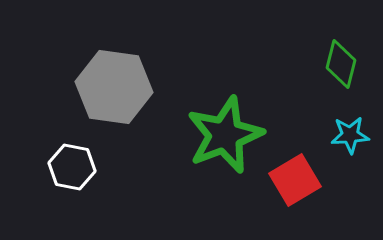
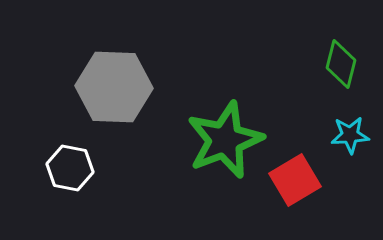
gray hexagon: rotated 6 degrees counterclockwise
green star: moved 5 px down
white hexagon: moved 2 px left, 1 px down
